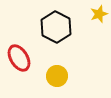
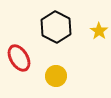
yellow star: moved 17 px down; rotated 18 degrees counterclockwise
yellow circle: moved 1 px left
